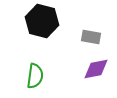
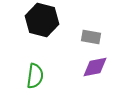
black hexagon: moved 1 px up
purple diamond: moved 1 px left, 2 px up
